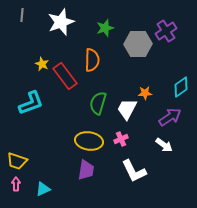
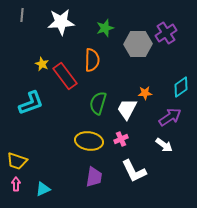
white star: rotated 16 degrees clockwise
purple cross: moved 2 px down
purple trapezoid: moved 8 px right, 7 px down
